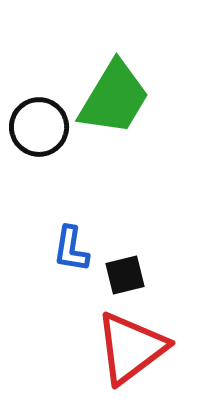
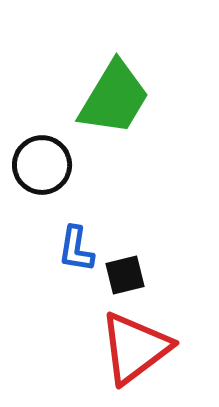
black circle: moved 3 px right, 38 px down
blue L-shape: moved 5 px right
red triangle: moved 4 px right
